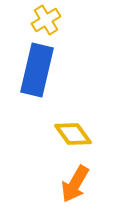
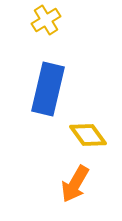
blue rectangle: moved 11 px right, 19 px down
yellow diamond: moved 15 px right, 1 px down
